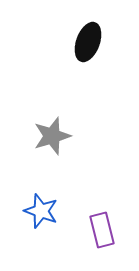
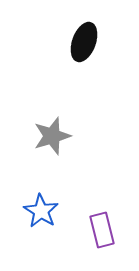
black ellipse: moved 4 px left
blue star: rotated 12 degrees clockwise
